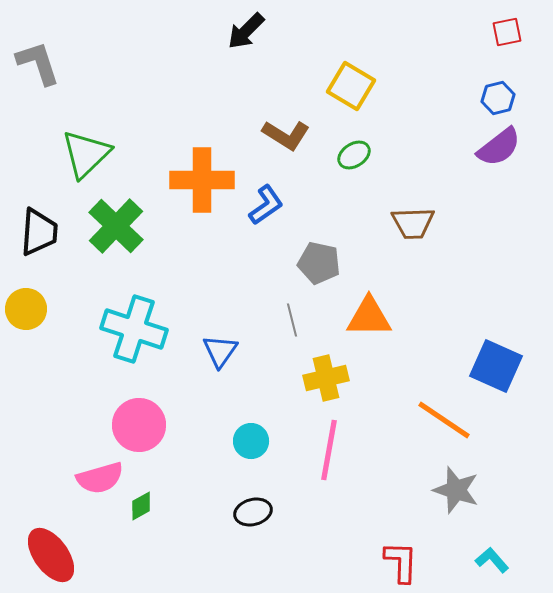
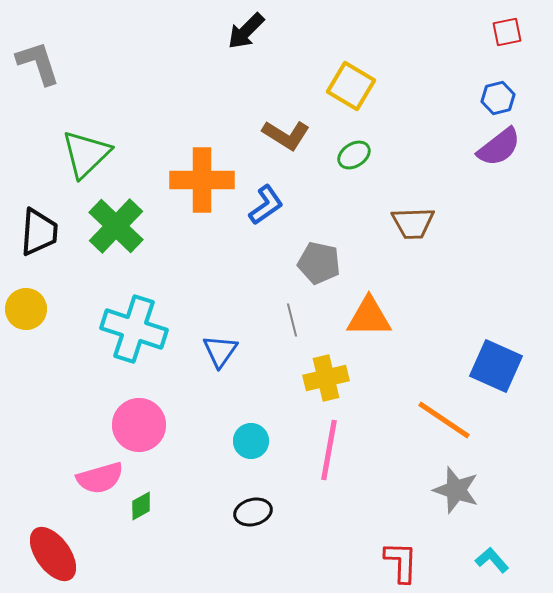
red ellipse: moved 2 px right, 1 px up
